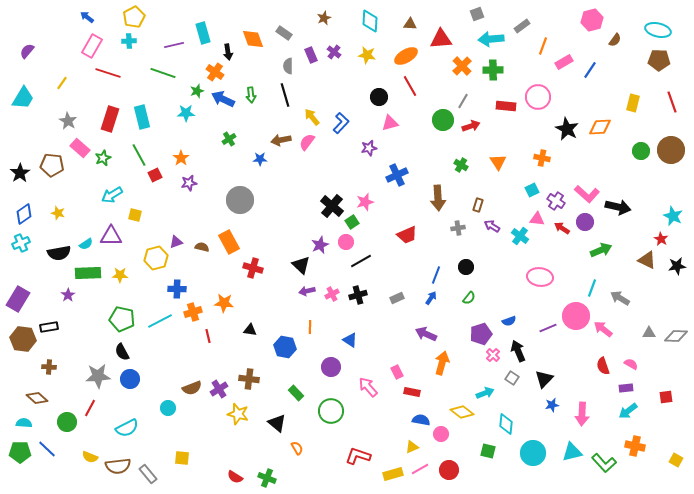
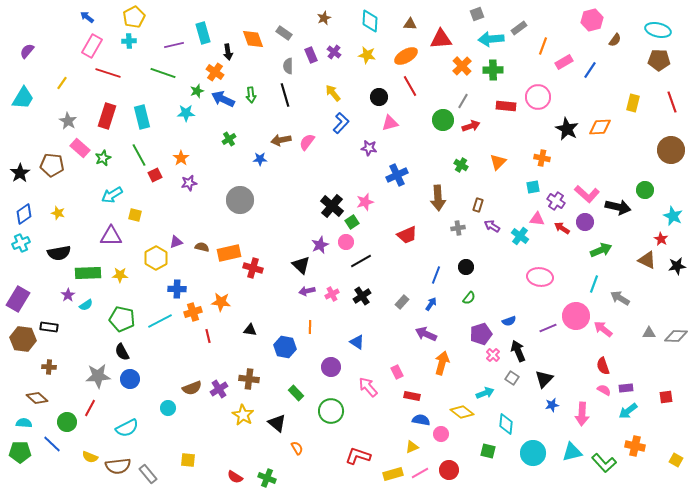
gray rectangle at (522, 26): moved 3 px left, 2 px down
yellow arrow at (312, 117): moved 21 px right, 24 px up
red rectangle at (110, 119): moved 3 px left, 3 px up
purple star at (369, 148): rotated 21 degrees clockwise
green circle at (641, 151): moved 4 px right, 39 px down
orange triangle at (498, 162): rotated 18 degrees clockwise
cyan square at (532, 190): moved 1 px right, 3 px up; rotated 16 degrees clockwise
orange rectangle at (229, 242): moved 11 px down; rotated 75 degrees counterclockwise
cyan semicircle at (86, 244): moved 61 px down
yellow hexagon at (156, 258): rotated 15 degrees counterclockwise
cyan line at (592, 288): moved 2 px right, 4 px up
black cross at (358, 295): moved 4 px right, 1 px down; rotated 18 degrees counterclockwise
gray rectangle at (397, 298): moved 5 px right, 4 px down; rotated 24 degrees counterclockwise
blue arrow at (431, 298): moved 6 px down
orange star at (224, 303): moved 3 px left, 1 px up
black rectangle at (49, 327): rotated 18 degrees clockwise
blue triangle at (350, 340): moved 7 px right, 2 px down
pink semicircle at (631, 364): moved 27 px left, 26 px down
red rectangle at (412, 392): moved 4 px down
yellow star at (238, 414): moved 5 px right, 1 px down; rotated 15 degrees clockwise
blue line at (47, 449): moved 5 px right, 5 px up
yellow square at (182, 458): moved 6 px right, 2 px down
pink line at (420, 469): moved 4 px down
